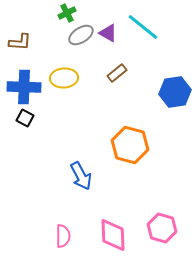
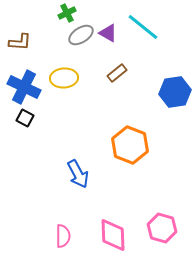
blue cross: rotated 24 degrees clockwise
orange hexagon: rotated 6 degrees clockwise
blue arrow: moved 3 px left, 2 px up
